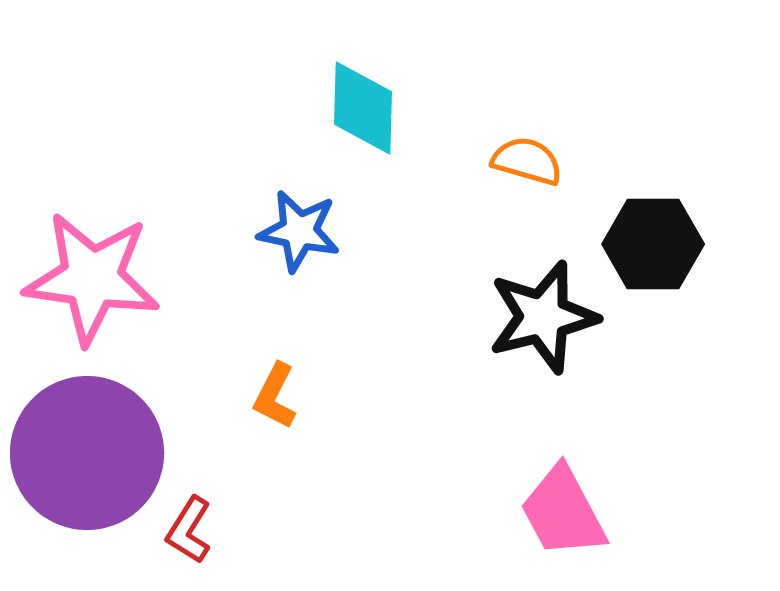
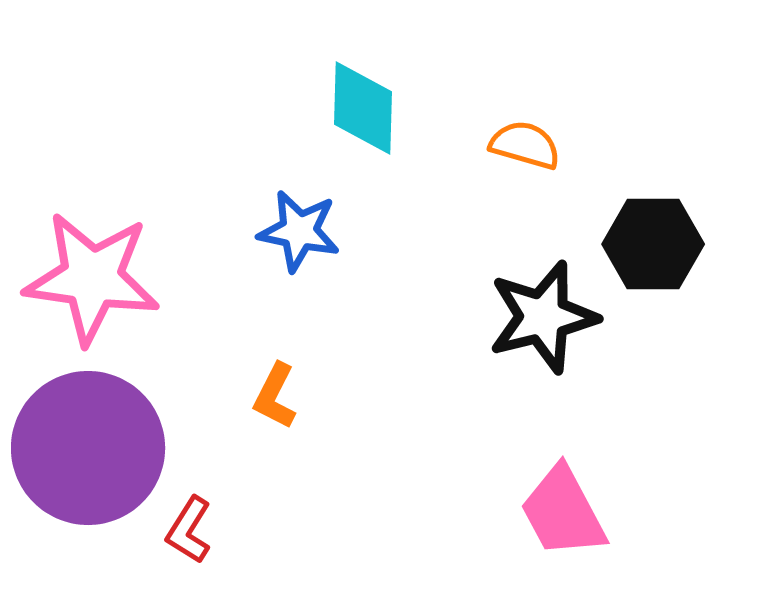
orange semicircle: moved 2 px left, 16 px up
purple circle: moved 1 px right, 5 px up
